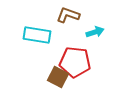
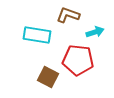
red pentagon: moved 3 px right, 2 px up
brown square: moved 10 px left
